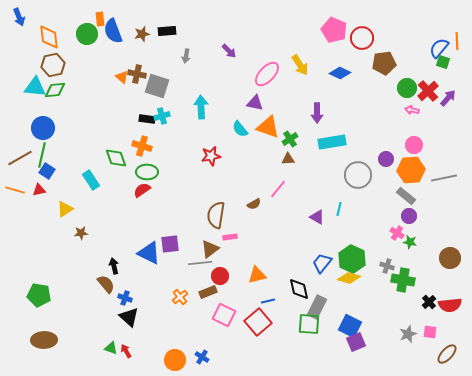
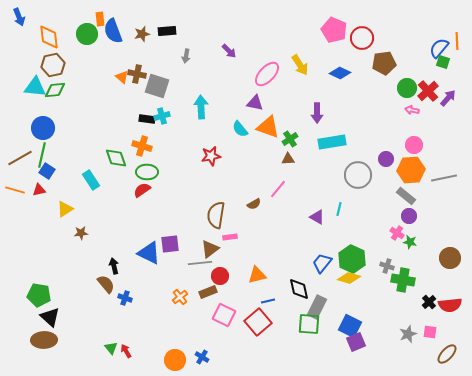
black triangle at (129, 317): moved 79 px left
green triangle at (111, 348): rotated 32 degrees clockwise
